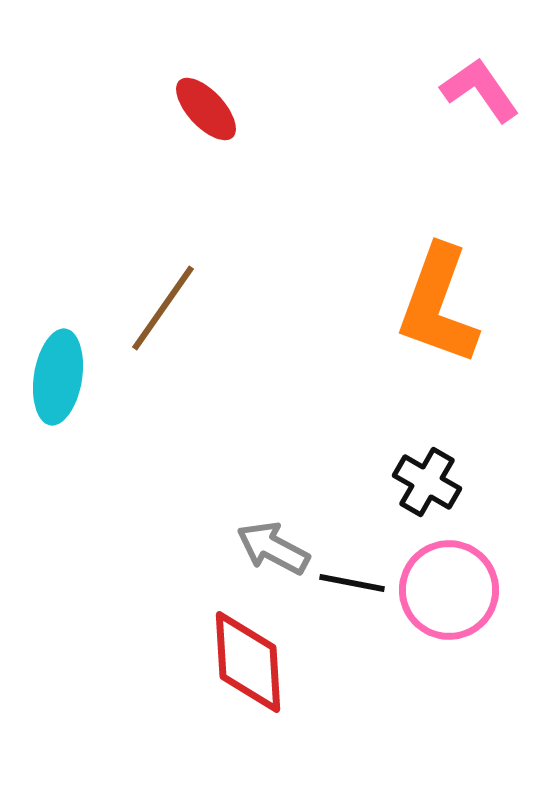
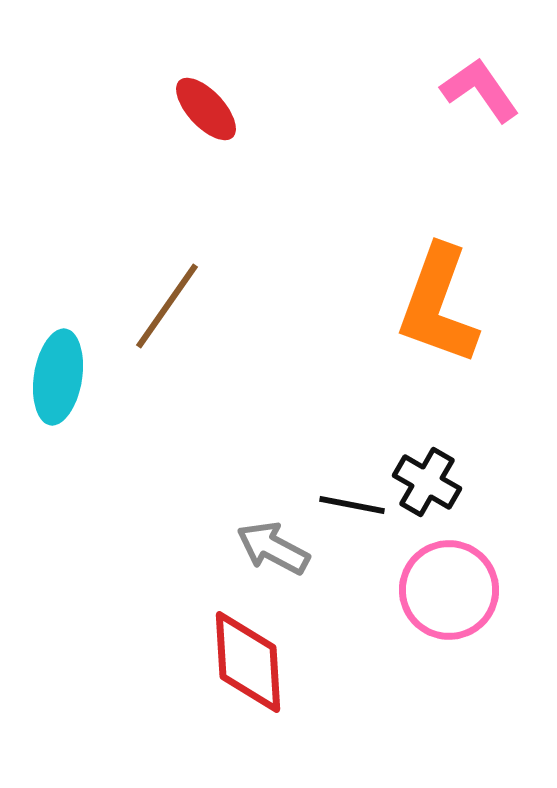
brown line: moved 4 px right, 2 px up
black line: moved 78 px up
